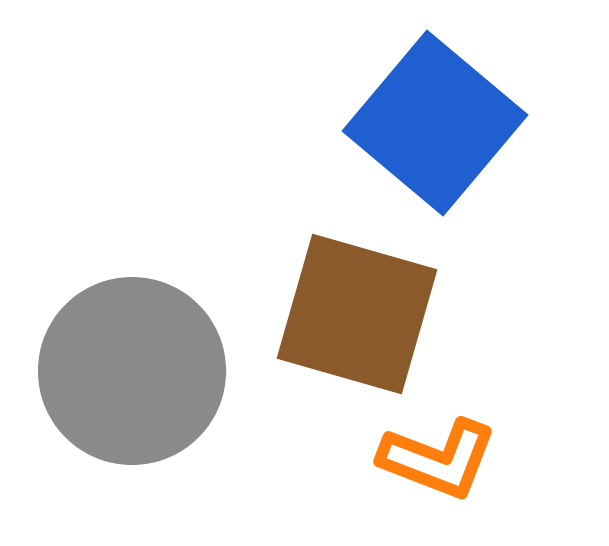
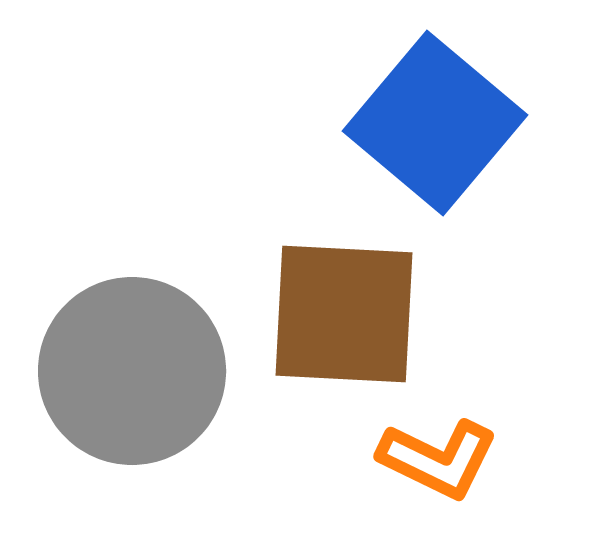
brown square: moved 13 px left; rotated 13 degrees counterclockwise
orange L-shape: rotated 5 degrees clockwise
